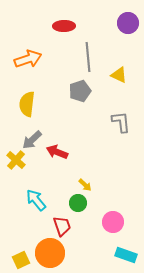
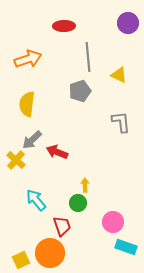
yellow arrow: rotated 136 degrees counterclockwise
cyan rectangle: moved 8 px up
